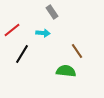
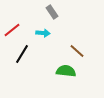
brown line: rotated 14 degrees counterclockwise
